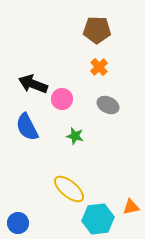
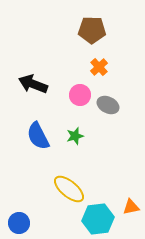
brown pentagon: moved 5 px left
pink circle: moved 18 px right, 4 px up
blue semicircle: moved 11 px right, 9 px down
green star: rotated 30 degrees counterclockwise
blue circle: moved 1 px right
